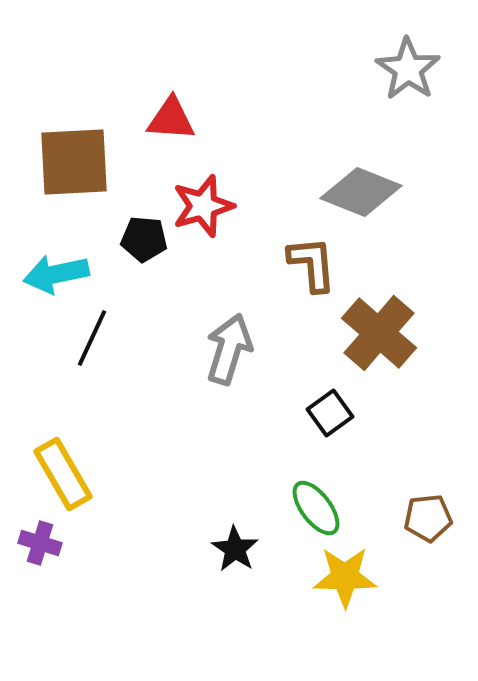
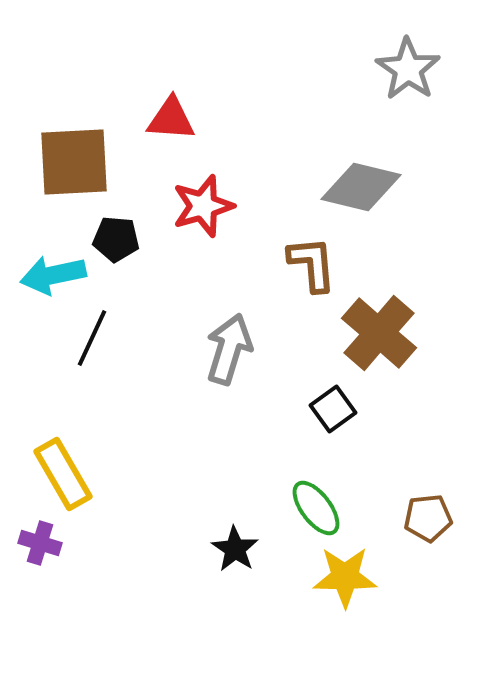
gray diamond: moved 5 px up; rotated 8 degrees counterclockwise
black pentagon: moved 28 px left
cyan arrow: moved 3 px left, 1 px down
black square: moved 3 px right, 4 px up
